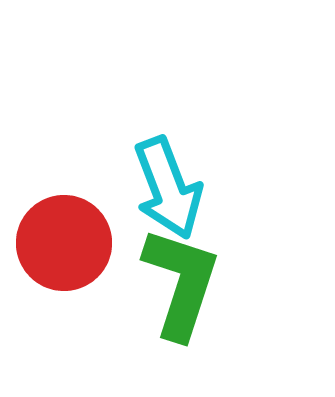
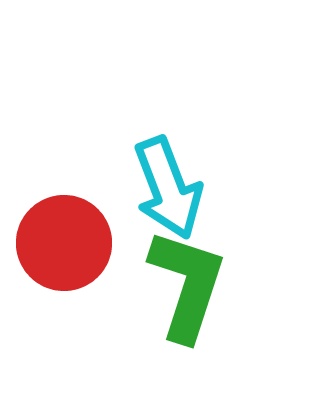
green L-shape: moved 6 px right, 2 px down
